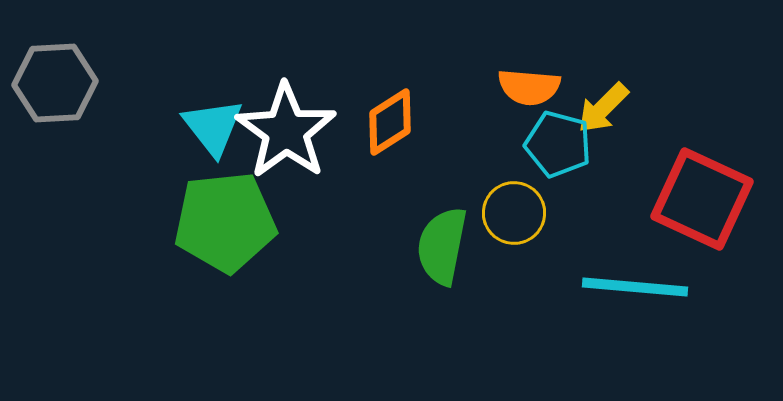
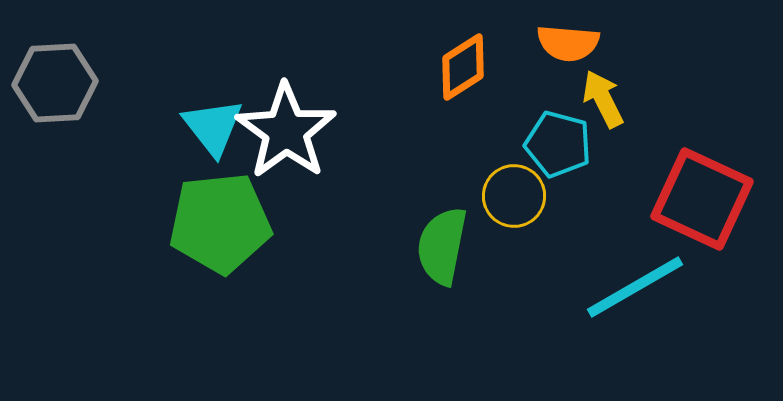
orange semicircle: moved 39 px right, 44 px up
yellow arrow: moved 9 px up; rotated 108 degrees clockwise
orange diamond: moved 73 px right, 55 px up
yellow circle: moved 17 px up
green pentagon: moved 5 px left, 1 px down
cyan line: rotated 35 degrees counterclockwise
